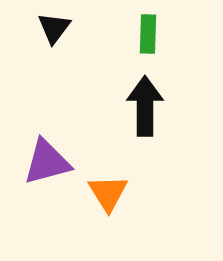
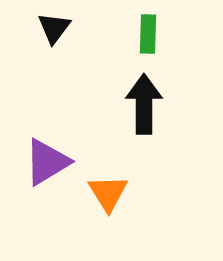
black arrow: moved 1 px left, 2 px up
purple triangle: rotated 16 degrees counterclockwise
